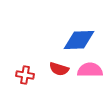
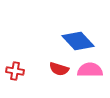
blue diamond: moved 1 px left, 1 px down; rotated 48 degrees clockwise
red cross: moved 10 px left, 4 px up
